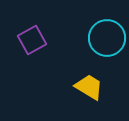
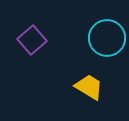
purple square: rotated 12 degrees counterclockwise
